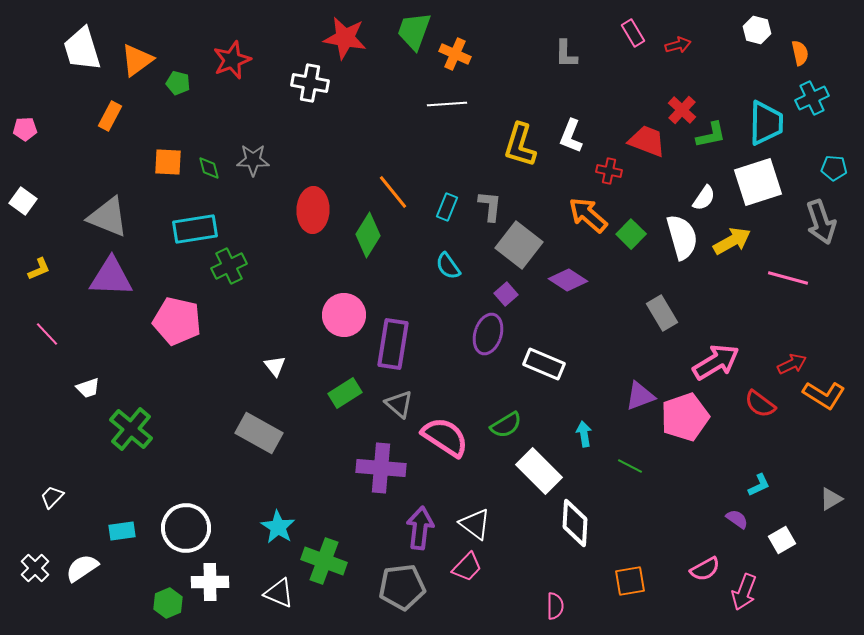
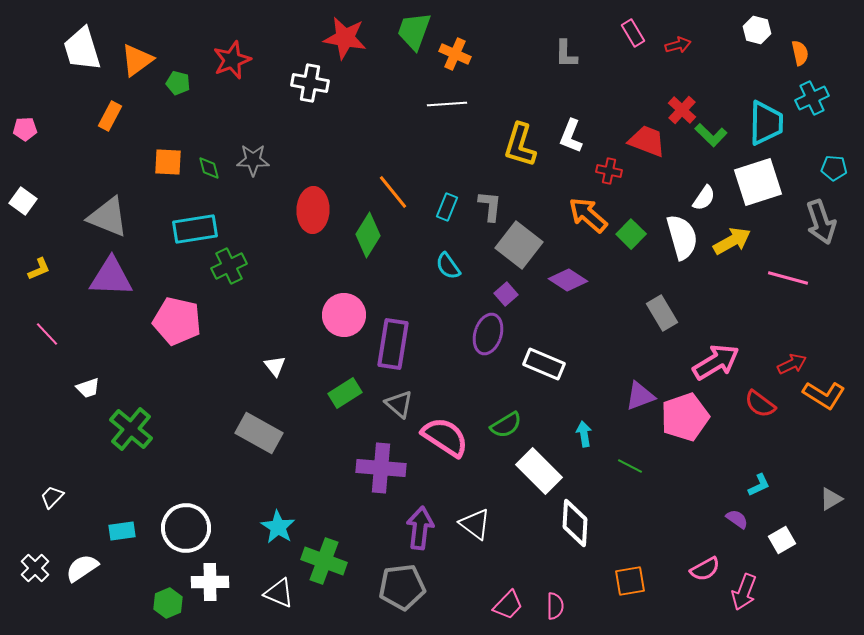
green L-shape at (711, 135): rotated 56 degrees clockwise
pink trapezoid at (467, 567): moved 41 px right, 38 px down
